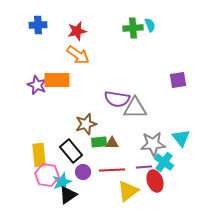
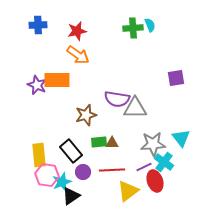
purple square: moved 2 px left, 2 px up
brown star: moved 9 px up
purple line: rotated 21 degrees counterclockwise
black triangle: moved 3 px right, 1 px down
